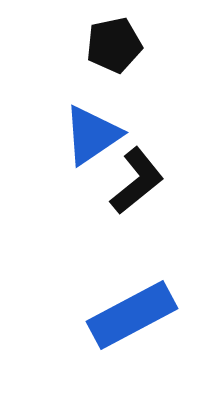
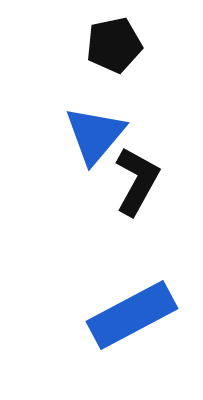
blue triangle: moved 3 px right; rotated 16 degrees counterclockwise
black L-shape: rotated 22 degrees counterclockwise
